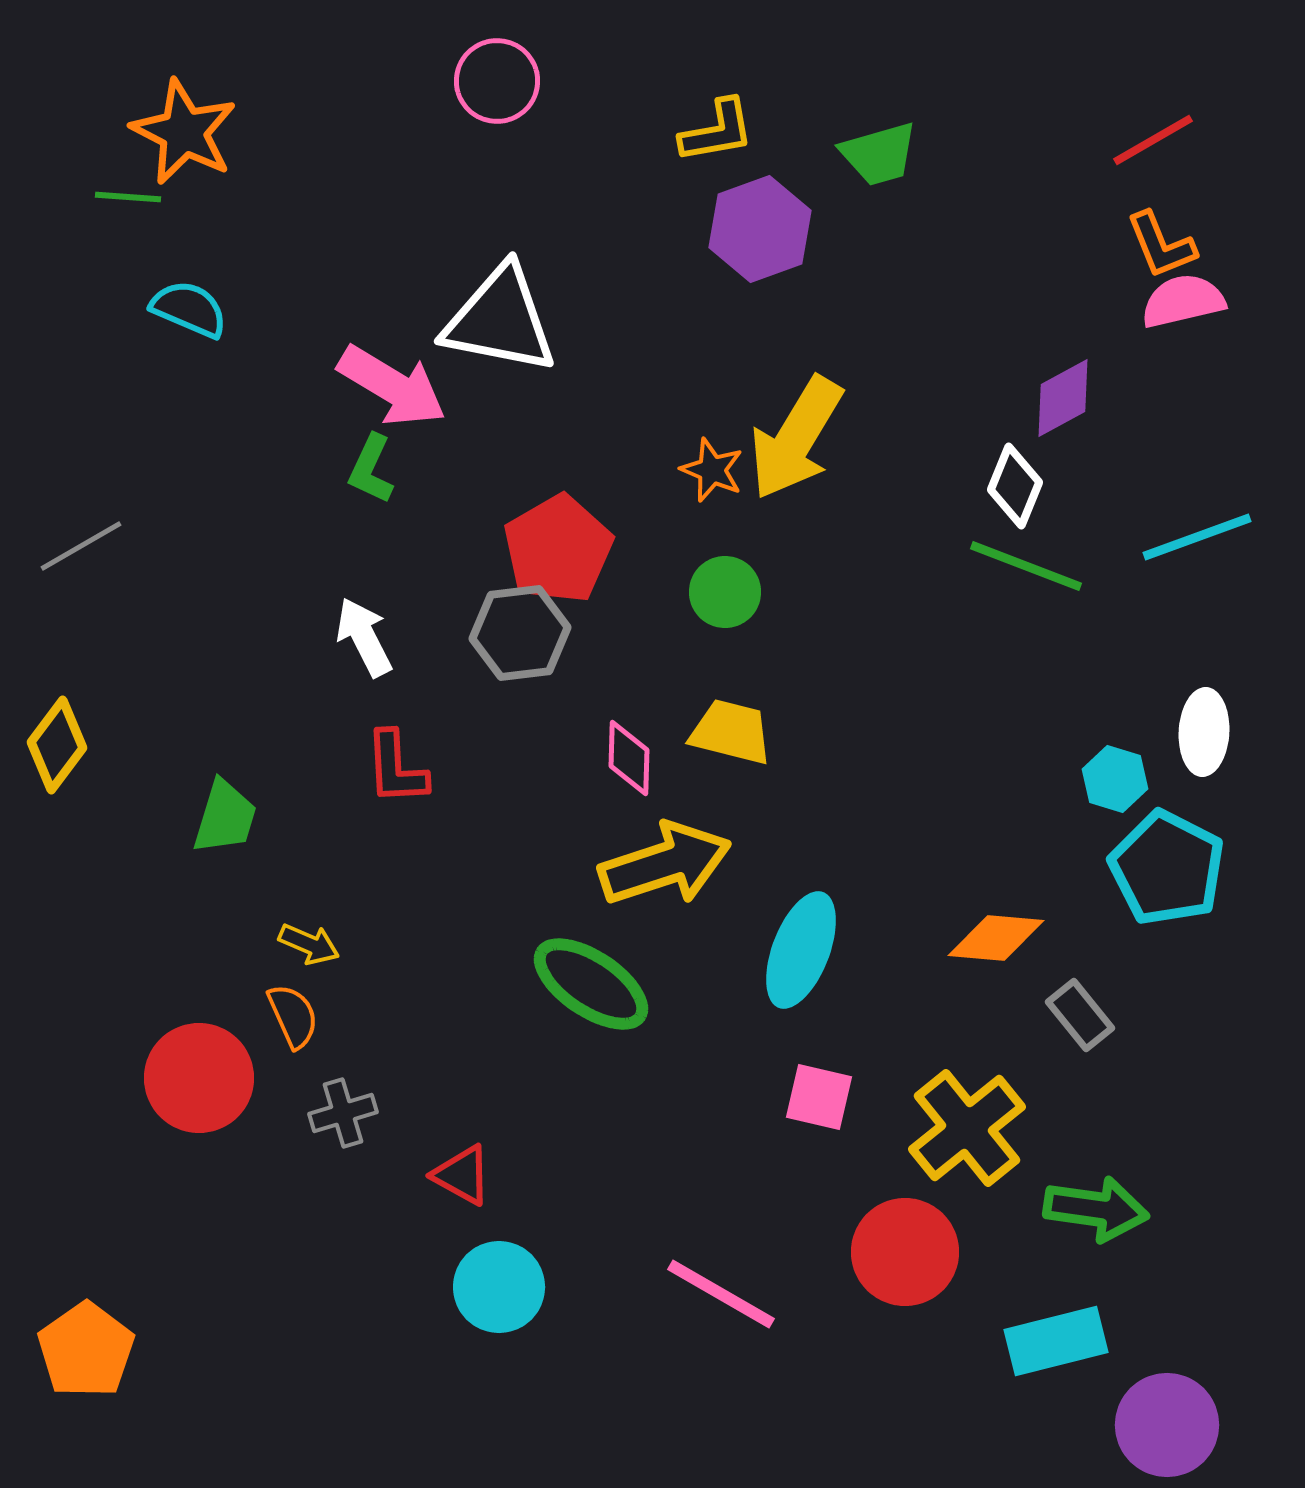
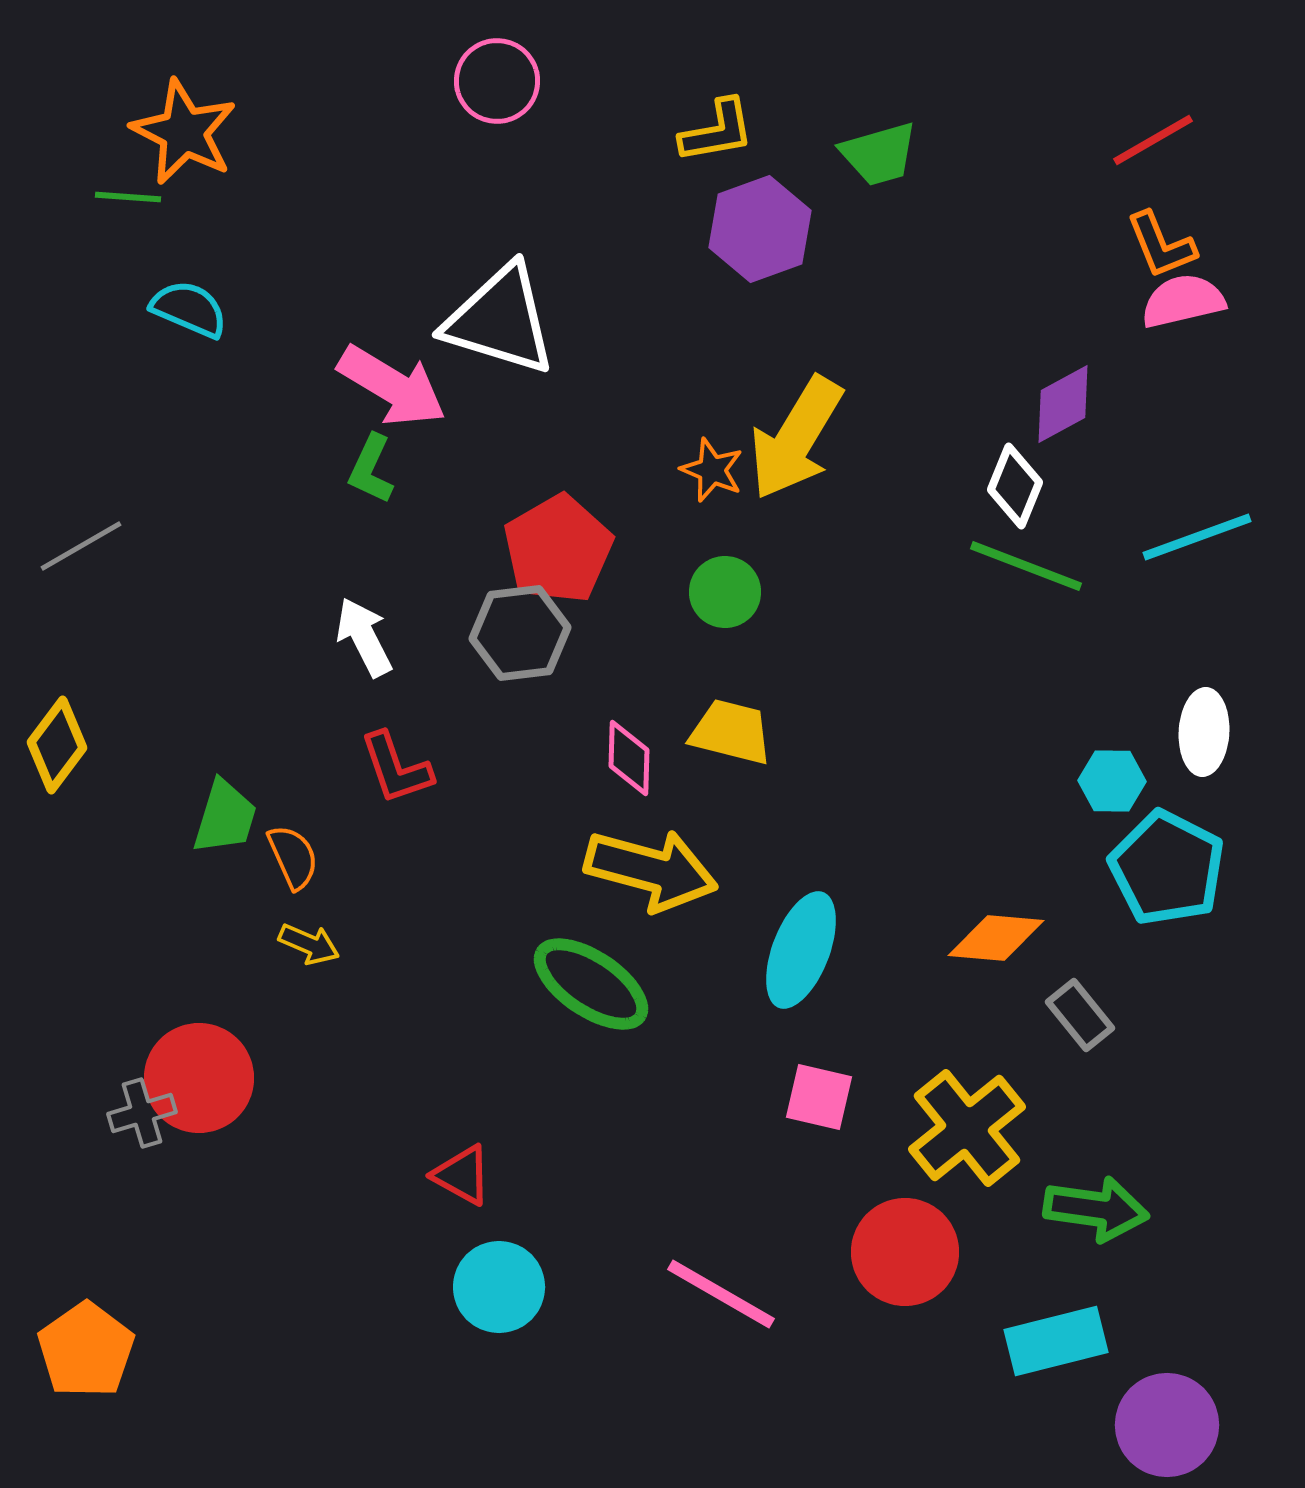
white triangle at (500, 320): rotated 6 degrees clockwise
purple diamond at (1063, 398): moved 6 px down
red L-shape at (396, 768): rotated 16 degrees counterclockwise
cyan hexagon at (1115, 779): moved 3 px left, 2 px down; rotated 16 degrees counterclockwise
yellow arrow at (665, 864): moved 14 px left, 6 px down; rotated 33 degrees clockwise
orange semicircle at (293, 1016): moved 159 px up
gray cross at (343, 1113): moved 201 px left
